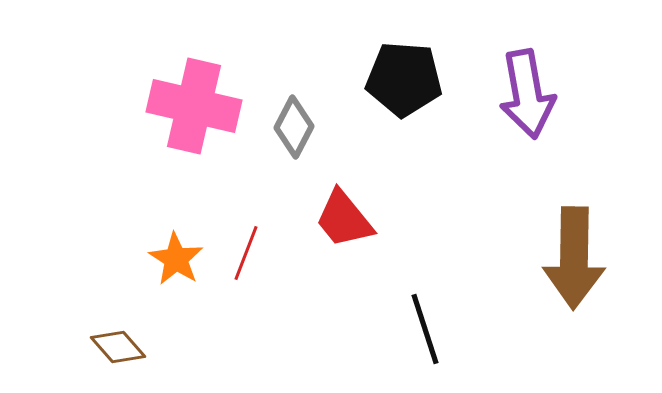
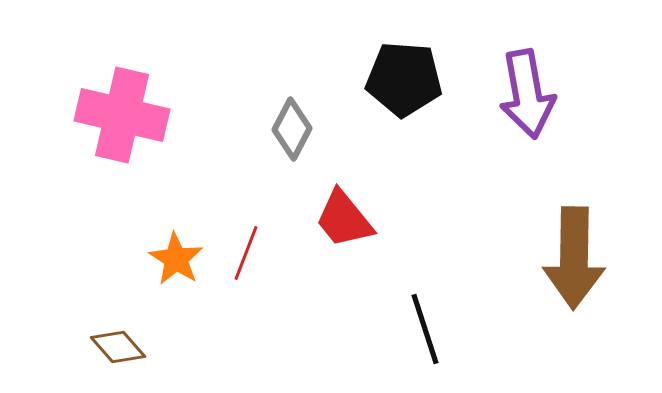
pink cross: moved 72 px left, 9 px down
gray diamond: moved 2 px left, 2 px down
